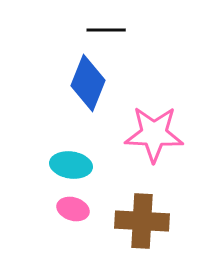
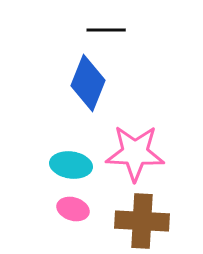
pink star: moved 19 px left, 19 px down
